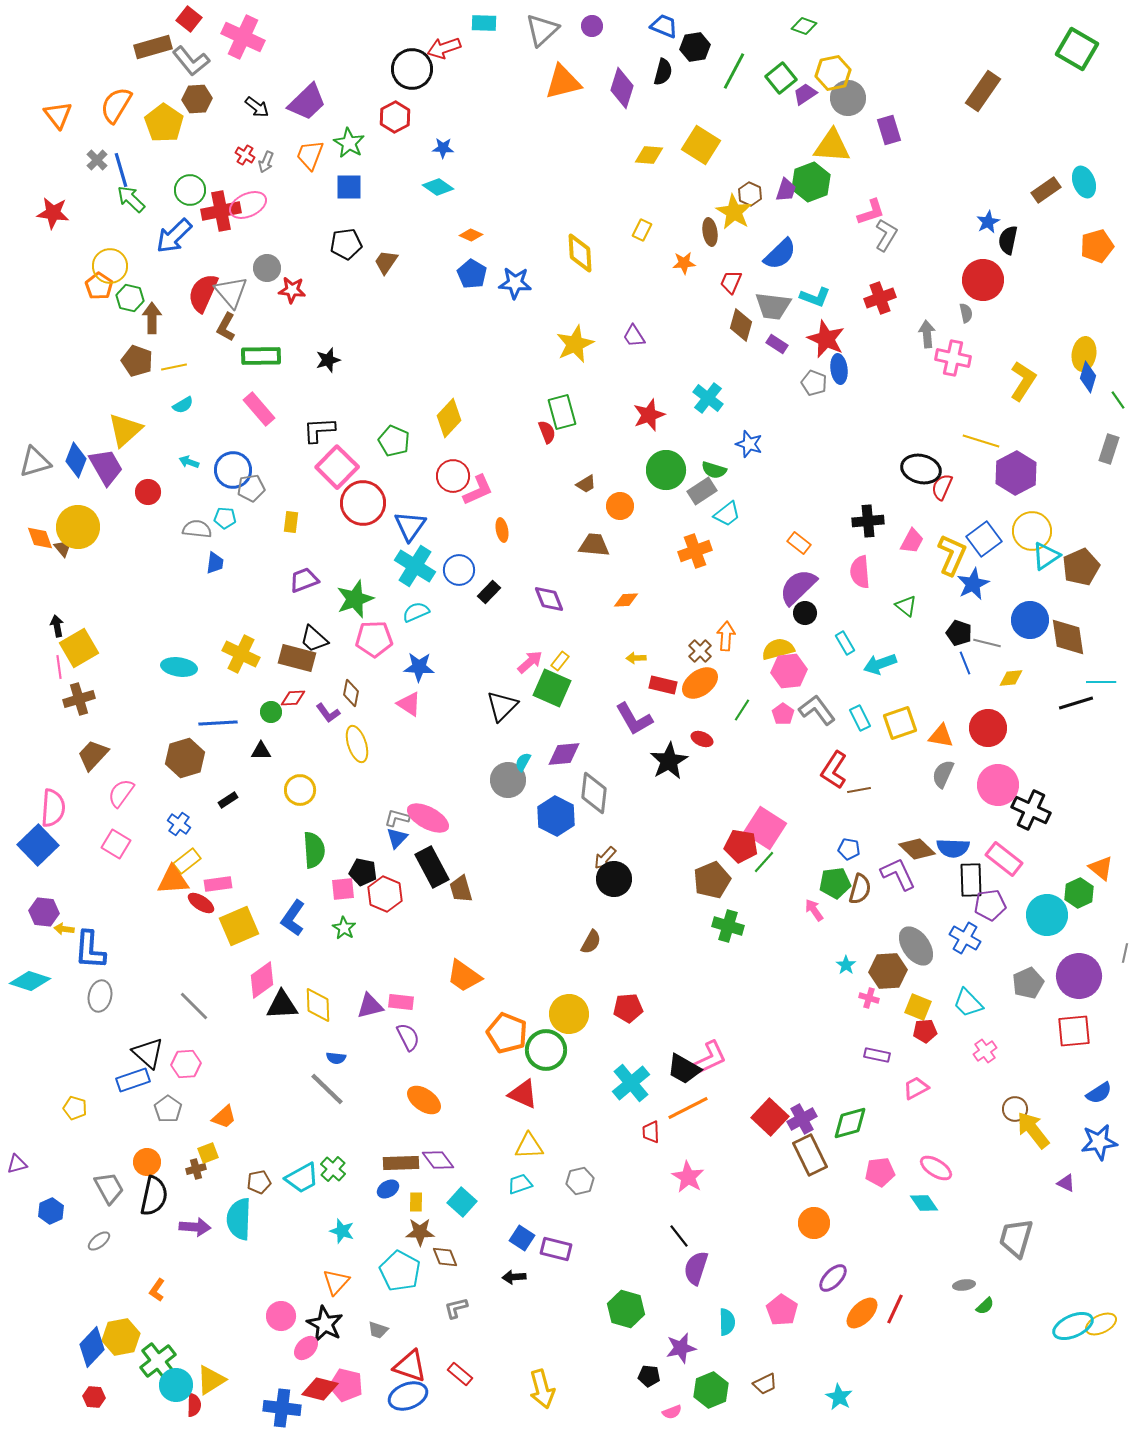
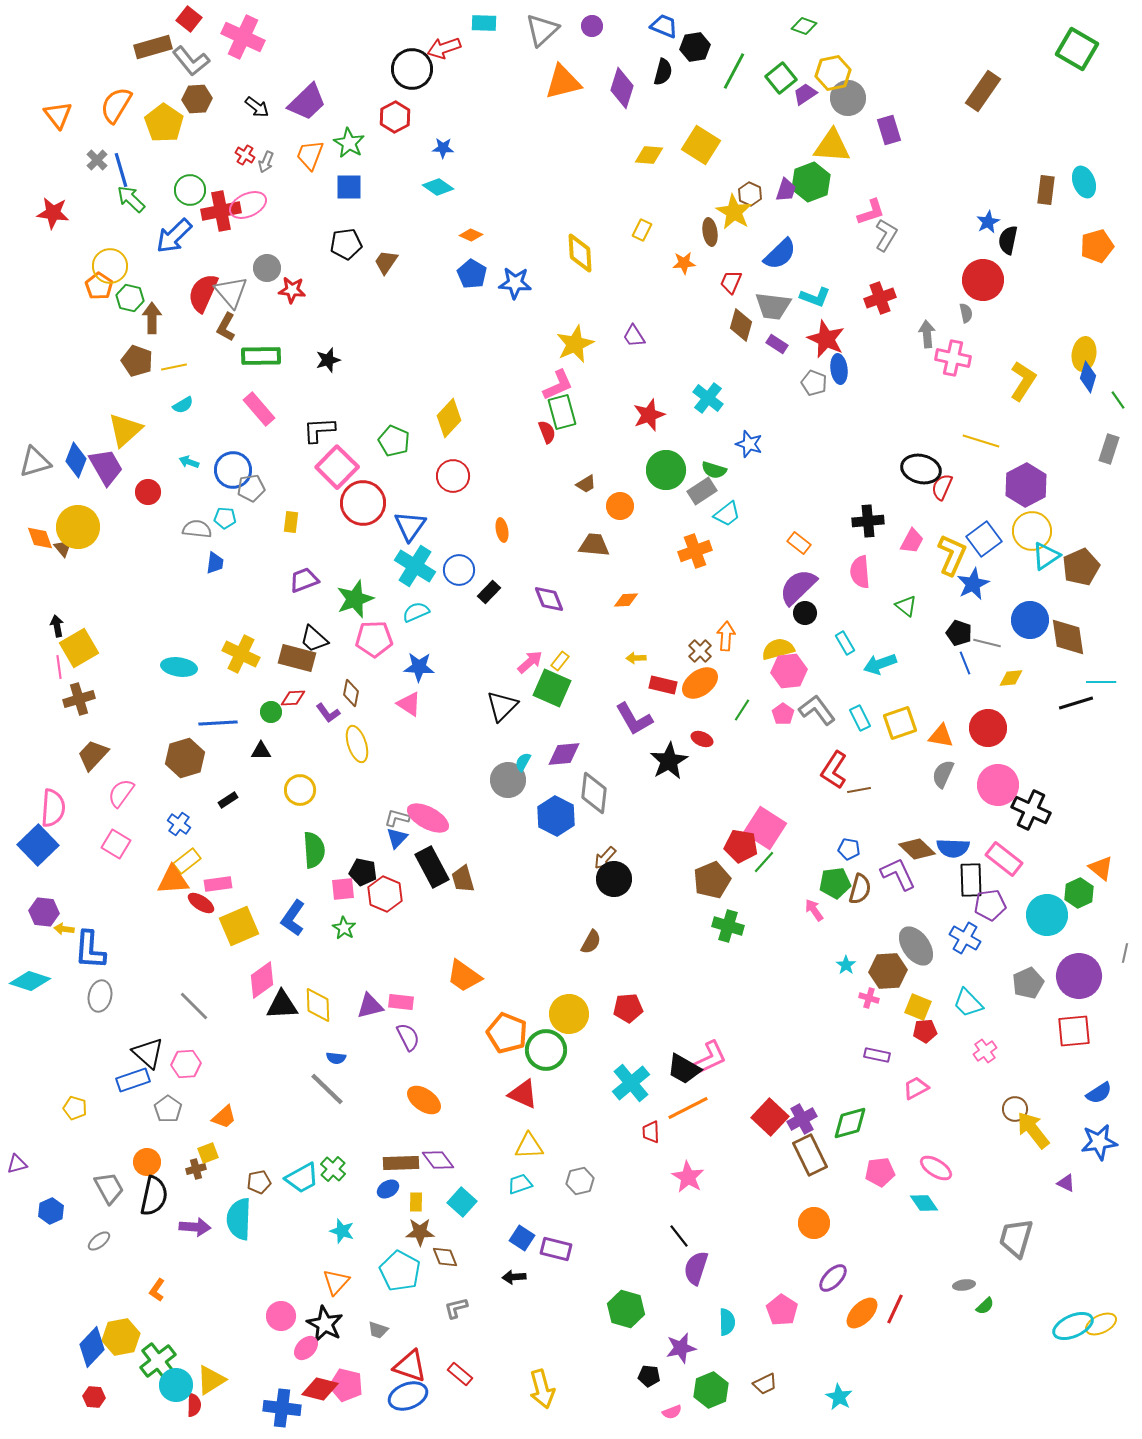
brown rectangle at (1046, 190): rotated 48 degrees counterclockwise
purple hexagon at (1016, 473): moved 10 px right, 12 px down
pink L-shape at (478, 490): moved 80 px right, 105 px up
brown trapezoid at (461, 889): moved 2 px right, 10 px up
